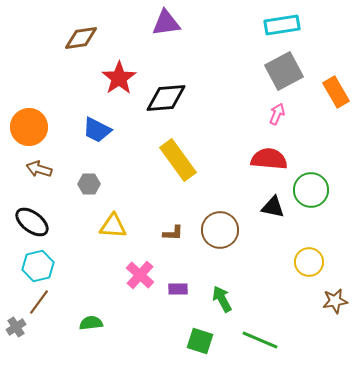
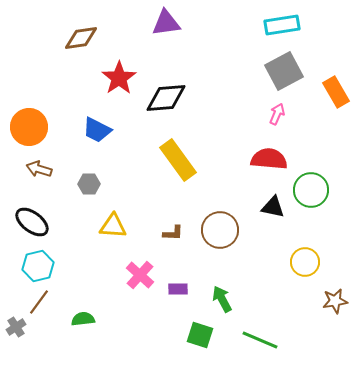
yellow circle: moved 4 px left
green semicircle: moved 8 px left, 4 px up
green square: moved 6 px up
